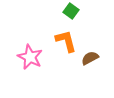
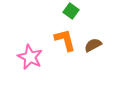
orange L-shape: moved 1 px left, 1 px up
brown semicircle: moved 3 px right, 13 px up
